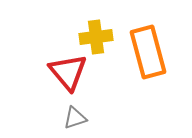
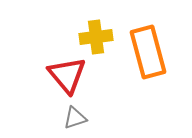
red triangle: moved 1 px left, 3 px down
